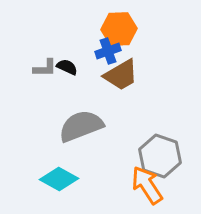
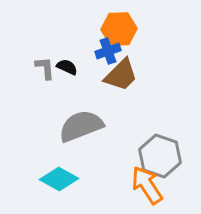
gray L-shape: rotated 95 degrees counterclockwise
brown trapezoid: rotated 15 degrees counterclockwise
